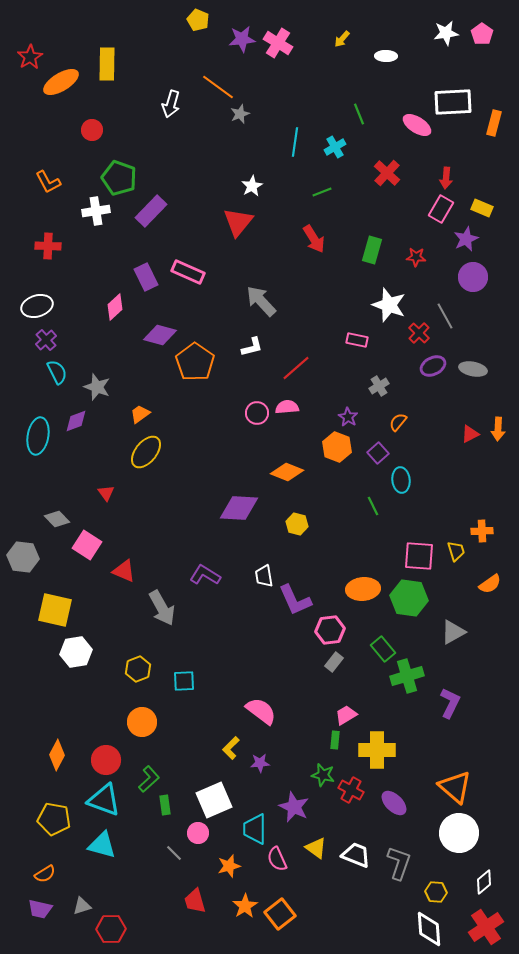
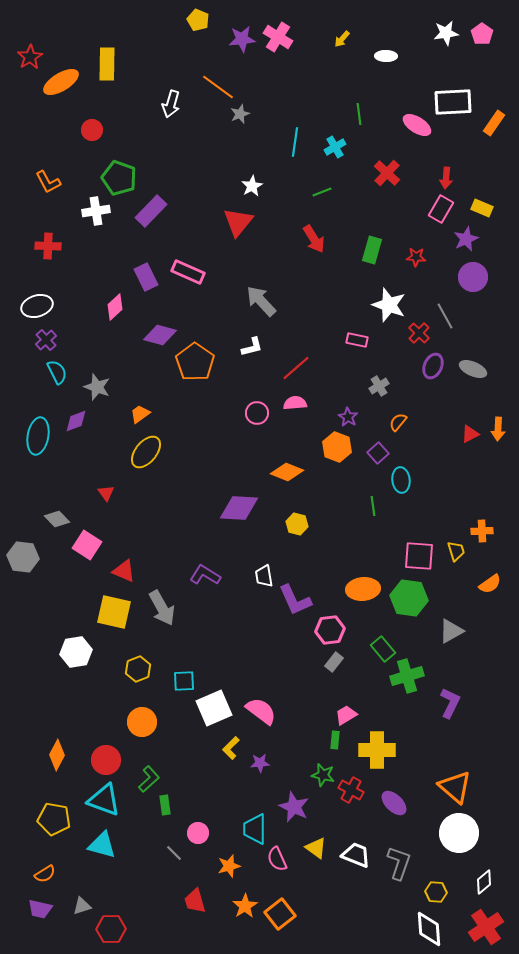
pink cross at (278, 43): moved 6 px up
green line at (359, 114): rotated 15 degrees clockwise
orange rectangle at (494, 123): rotated 20 degrees clockwise
purple ellipse at (433, 366): rotated 40 degrees counterclockwise
gray ellipse at (473, 369): rotated 12 degrees clockwise
pink semicircle at (287, 407): moved 8 px right, 4 px up
green line at (373, 506): rotated 18 degrees clockwise
yellow square at (55, 610): moved 59 px right, 2 px down
gray triangle at (453, 632): moved 2 px left, 1 px up
white square at (214, 800): moved 92 px up
